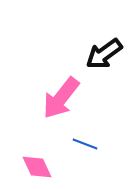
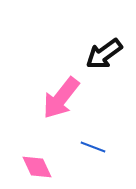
blue line: moved 8 px right, 3 px down
